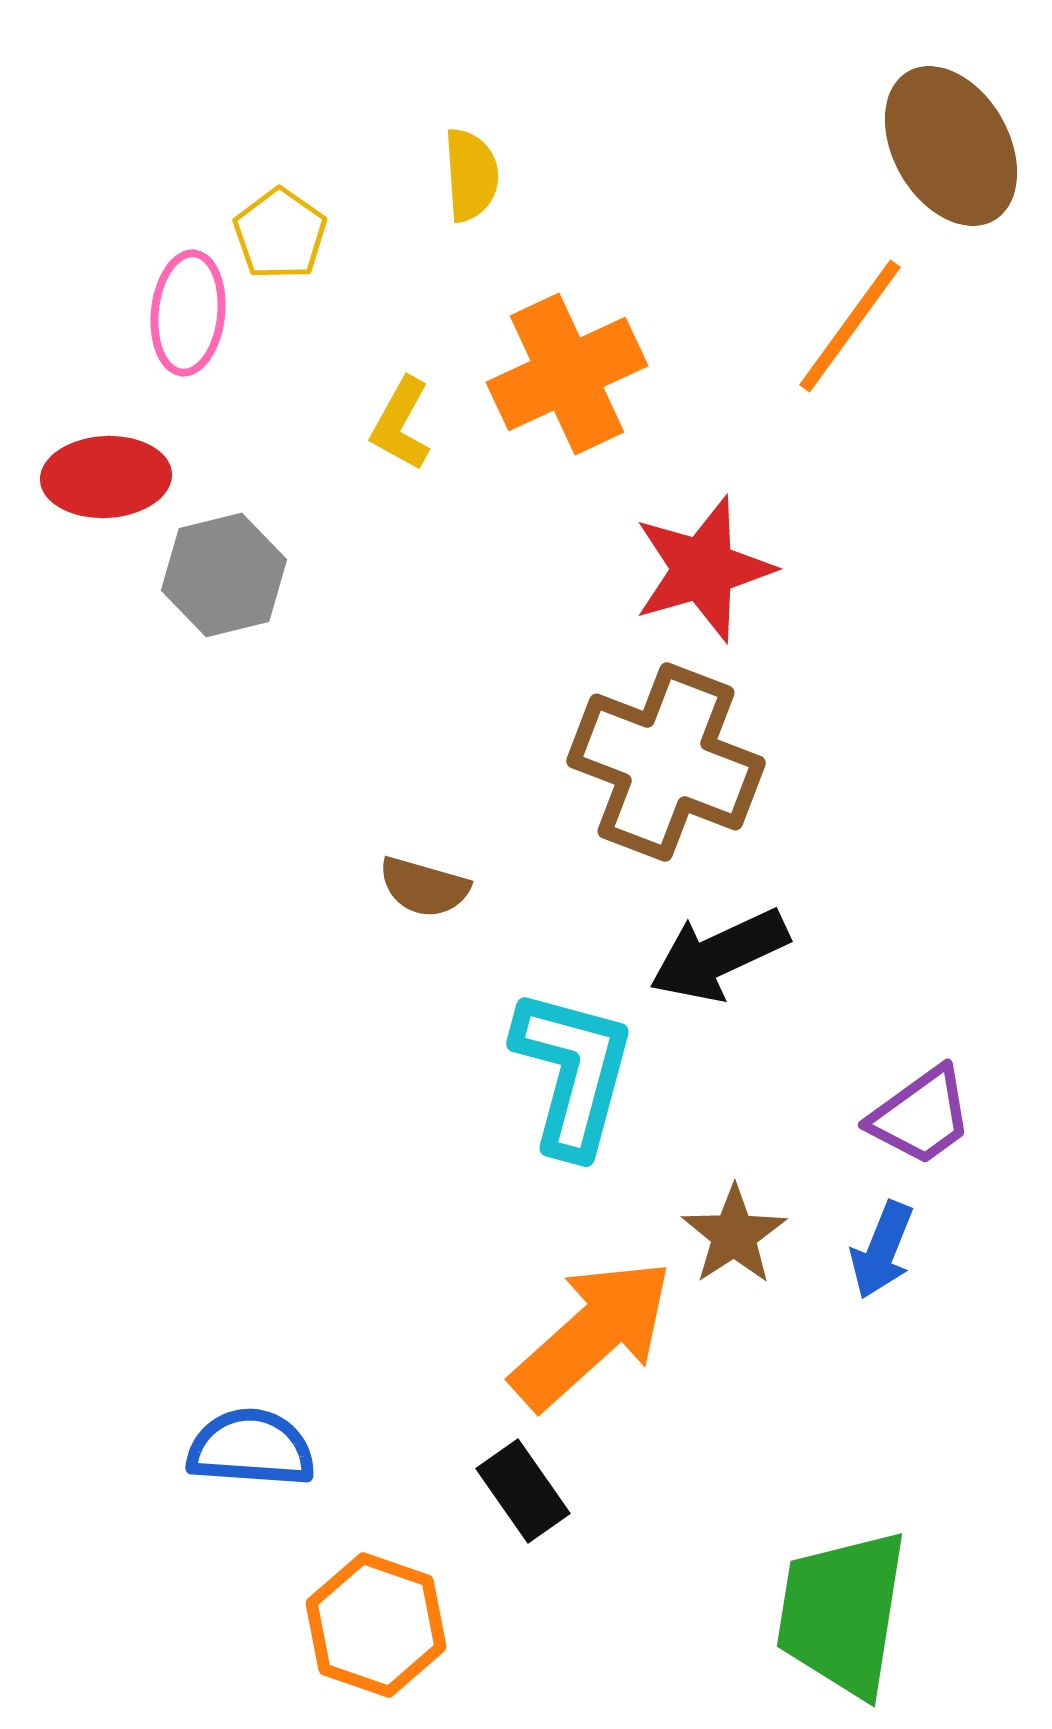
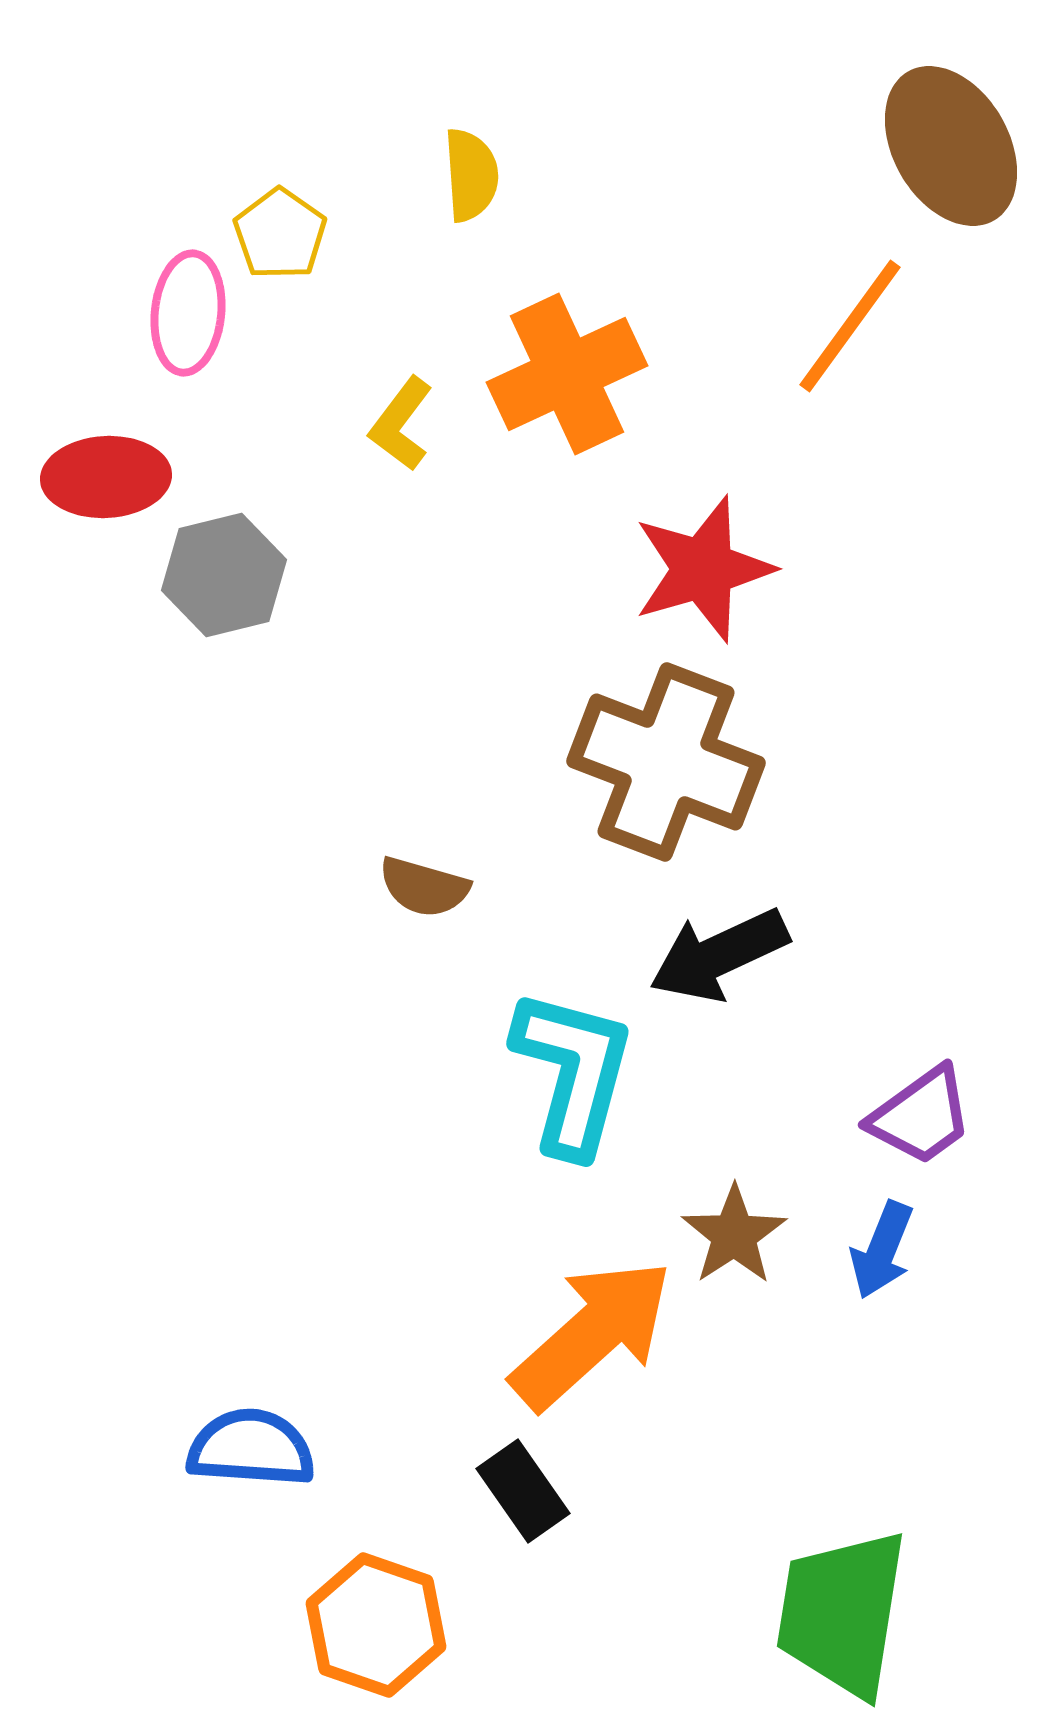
yellow L-shape: rotated 8 degrees clockwise
